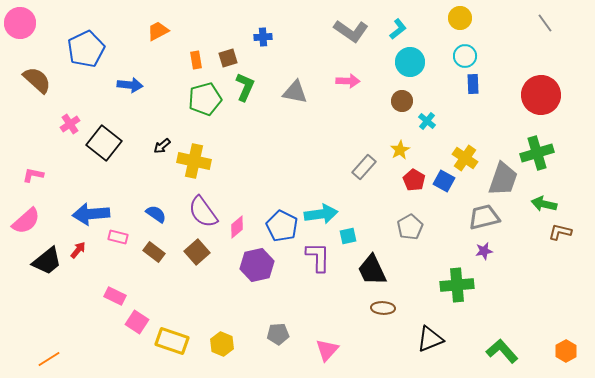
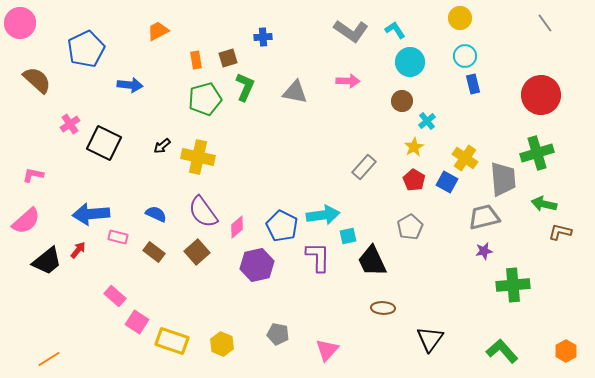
cyan L-shape at (398, 29): moved 3 px left, 1 px down; rotated 85 degrees counterclockwise
blue rectangle at (473, 84): rotated 12 degrees counterclockwise
cyan cross at (427, 121): rotated 12 degrees clockwise
black square at (104, 143): rotated 12 degrees counterclockwise
yellow star at (400, 150): moved 14 px right, 3 px up
yellow cross at (194, 161): moved 4 px right, 4 px up
gray trapezoid at (503, 179): rotated 24 degrees counterclockwise
blue square at (444, 181): moved 3 px right, 1 px down
blue semicircle at (156, 214): rotated 10 degrees counterclockwise
cyan arrow at (321, 214): moved 2 px right, 1 px down
black trapezoid at (372, 270): moved 9 px up
green cross at (457, 285): moved 56 px right
pink rectangle at (115, 296): rotated 15 degrees clockwise
gray pentagon at (278, 334): rotated 15 degrees clockwise
black triangle at (430, 339): rotated 32 degrees counterclockwise
